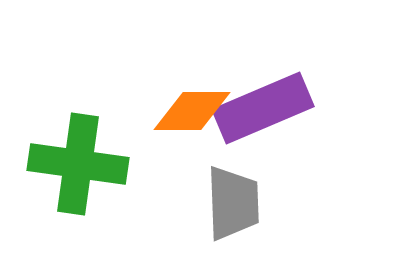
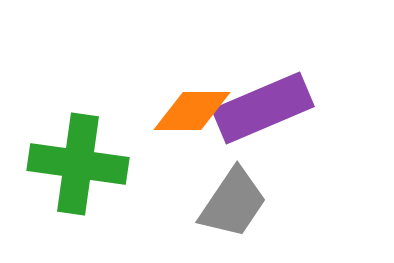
gray trapezoid: rotated 36 degrees clockwise
